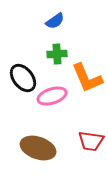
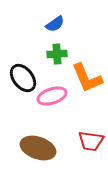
blue semicircle: moved 3 px down
